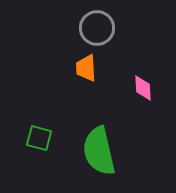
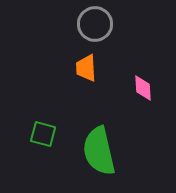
gray circle: moved 2 px left, 4 px up
green square: moved 4 px right, 4 px up
